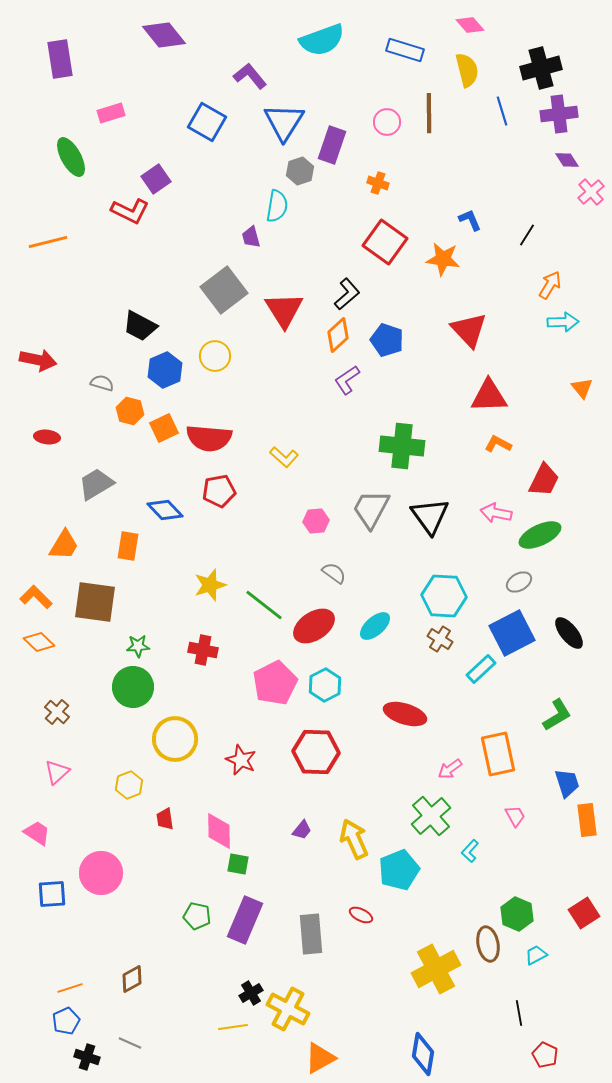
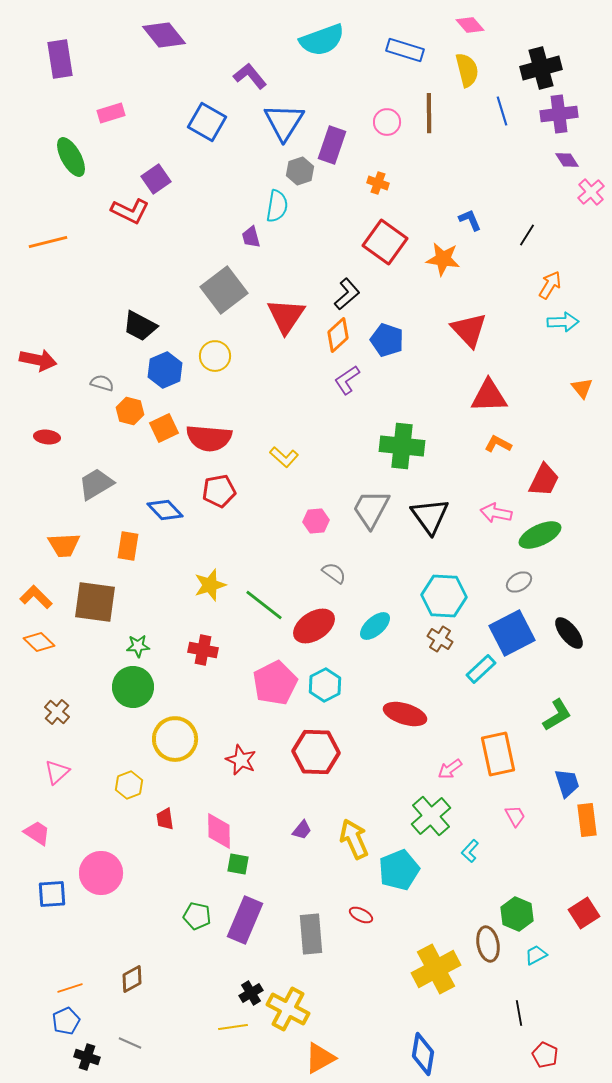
red triangle at (284, 310): moved 2 px right, 6 px down; rotated 6 degrees clockwise
orange trapezoid at (64, 545): rotated 56 degrees clockwise
